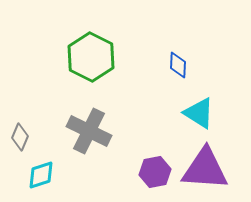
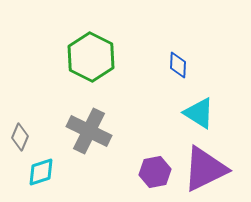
purple triangle: rotated 30 degrees counterclockwise
cyan diamond: moved 3 px up
